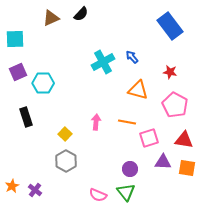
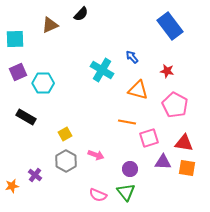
brown triangle: moved 1 px left, 7 px down
cyan cross: moved 1 px left, 8 px down; rotated 30 degrees counterclockwise
red star: moved 3 px left, 1 px up
black rectangle: rotated 42 degrees counterclockwise
pink arrow: moved 33 px down; rotated 105 degrees clockwise
yellow square: rotated 16 degrees clockwise
red triangle: moved 3 px down
orange star: rotated 16 degrees clockwise
purple cross: moved 15 px up
